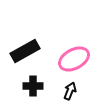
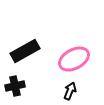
black cross: moved 18 px left; rotated 12 degrees counterclockwise
